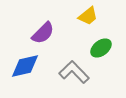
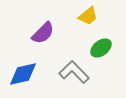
blue diamond: moved 2 px left, 8 px down
